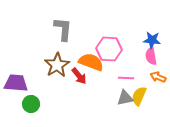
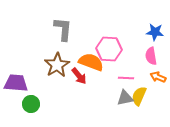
blue star: moved 3 px right, 8 px up
